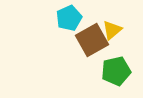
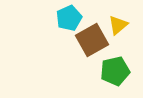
yellow triangle: moved 6 px right, 5 px up
green pentagon: moved 1 px left
